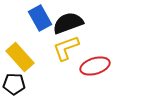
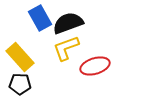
black pentagon: moved 6 px right
